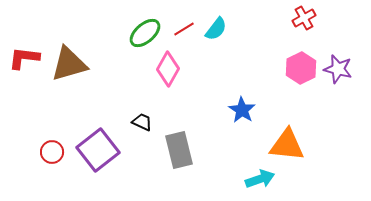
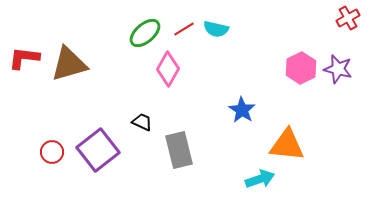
red cross: moved 44 px right
cyan semicircle: rotated 65 degrees clockwise
